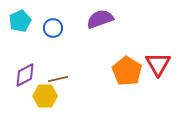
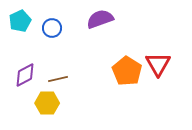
blue circle: moved 1 px left
yellow hexagon: moved 2 px right, 7 px down
